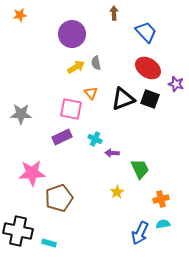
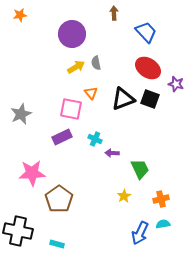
gray star: rotated 25 degrees counterclockwise
yellow star: moved 7 px right, 4 px down
brown pentagon: moved 1 px down; rotated 16 degrees counterclockwise
cyan rectangle: moved 8 px right, 1 px down
